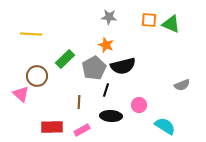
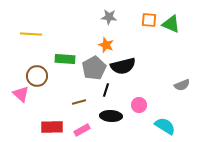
green rectangle: rotated 48 degrees clockwise
brown line: rotated 72 degrees clockwise
